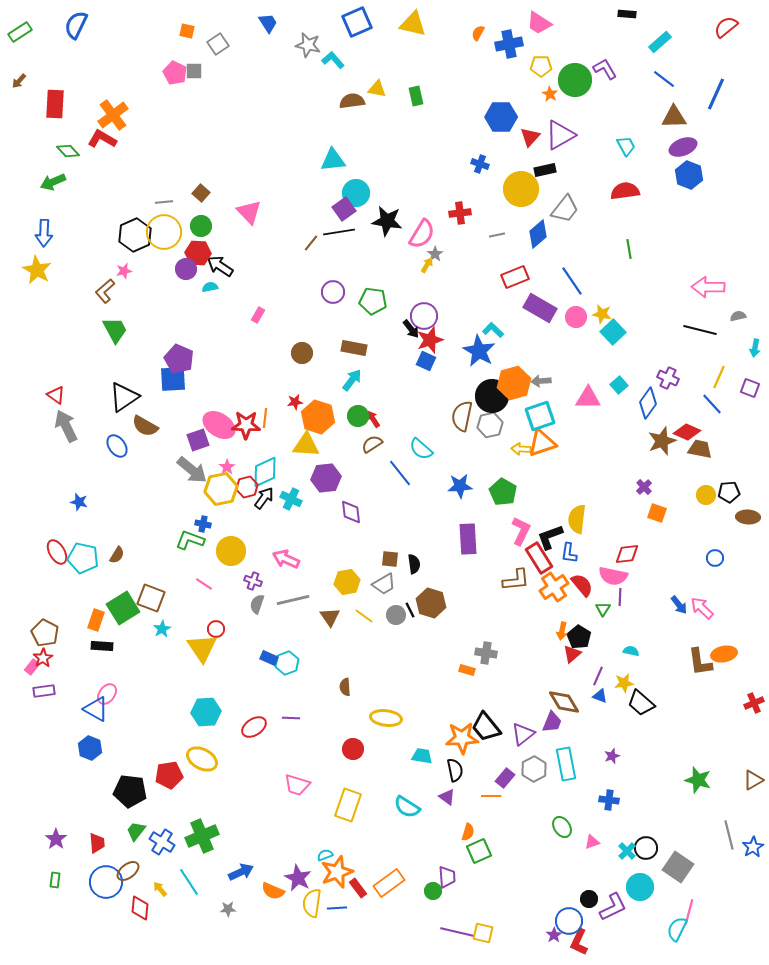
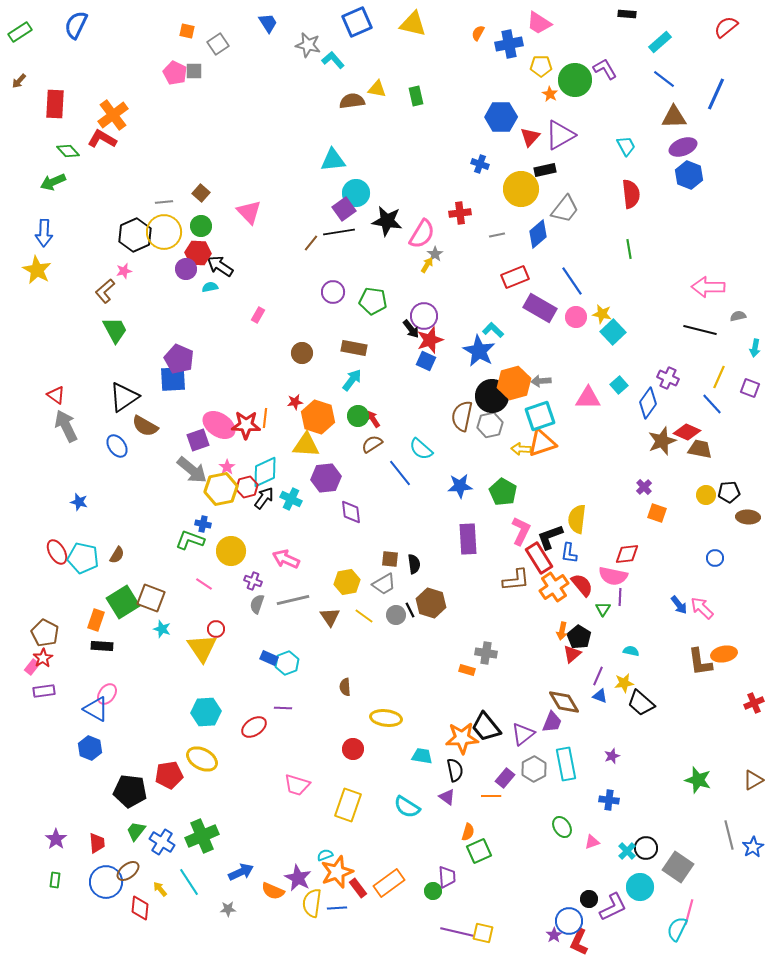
red semicircle at (625, 191): moved 6 px right, 3 px down; rotated 92 degrees clockwise
green square at (123, 608): moved 6 px up
cyan star at (162, 629): rotated 24 degrees counterclockwise
purple line at (291, 718): moved 8 px left, 10 px up
